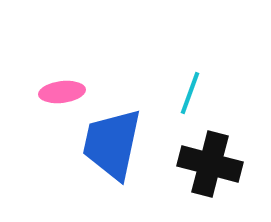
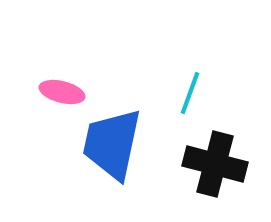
pink ellipse: rotated 21 degrees clockwise
black cross: moved 5 px right
